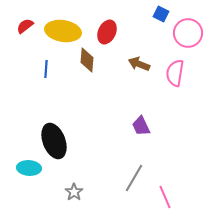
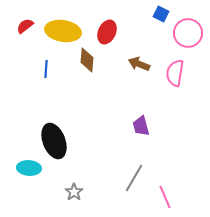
purple trapezoid: rotated 10 degrees clockwise
